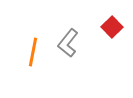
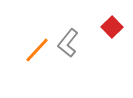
orange line: moved 4 px right, 2 px up; rotated 32 degrees clockwise
